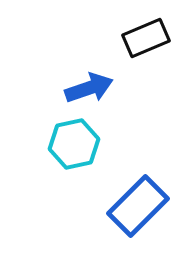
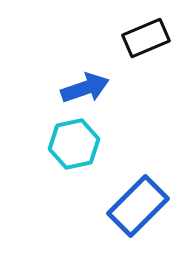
blue arrow: moved 4 px left
